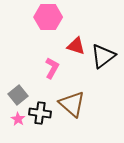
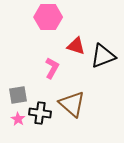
black triangle: rotated 16 degrees clockwise
gray square: rotated 30 degrees clockwise
